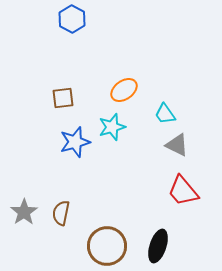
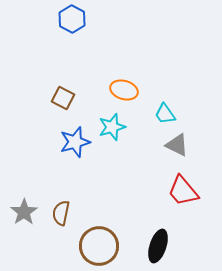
orange ellipse: rotated 52 degrees clockwise
brown square: rotated 35 degrees clockwise
brown circle: moved 8 px left
